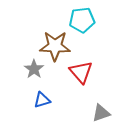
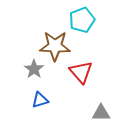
cyan pentagon: rotated 15 degrees counterclockwise
blue triangle: moved 2 px left
gray triangle: rotated 18 degrees clockwise
